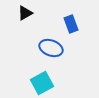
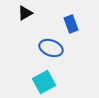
cyan square: moved 2 px right, 1 px up
